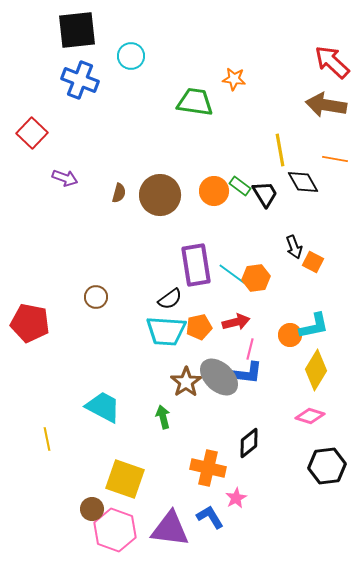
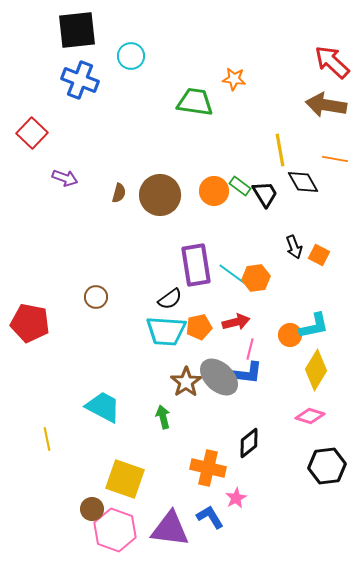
orange square at (313, 262): moved 6 px right, 7 px up
